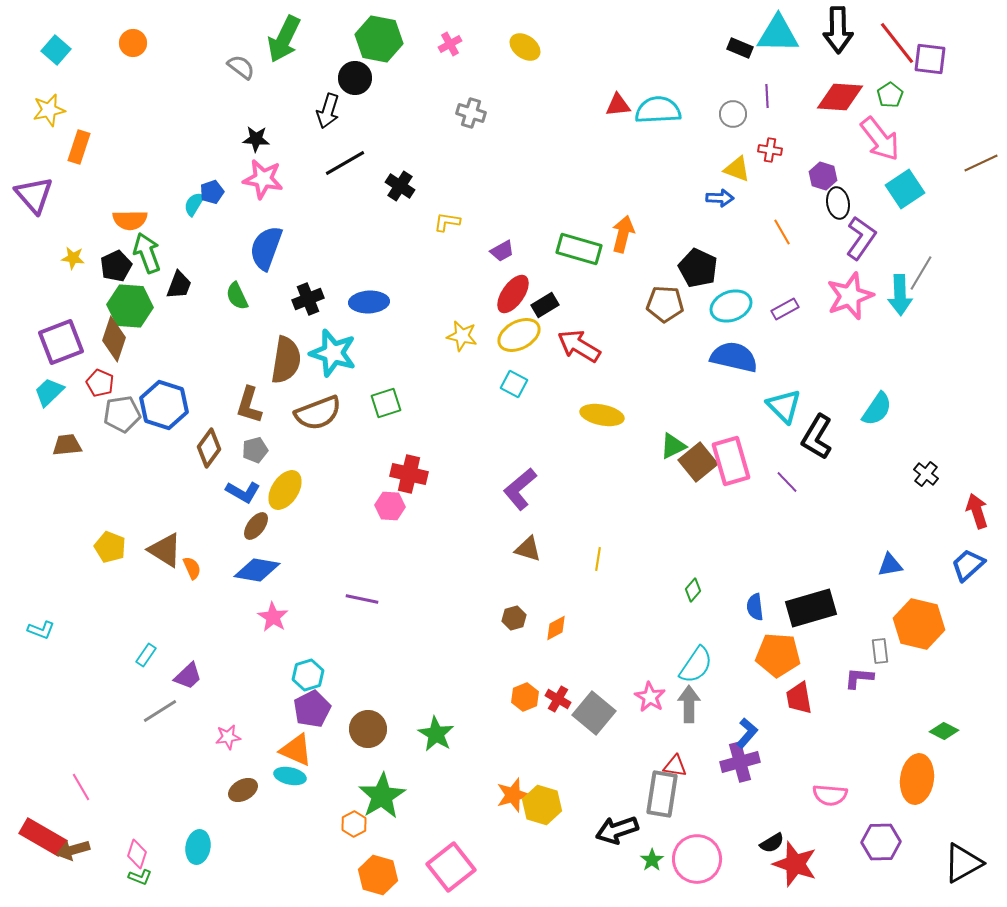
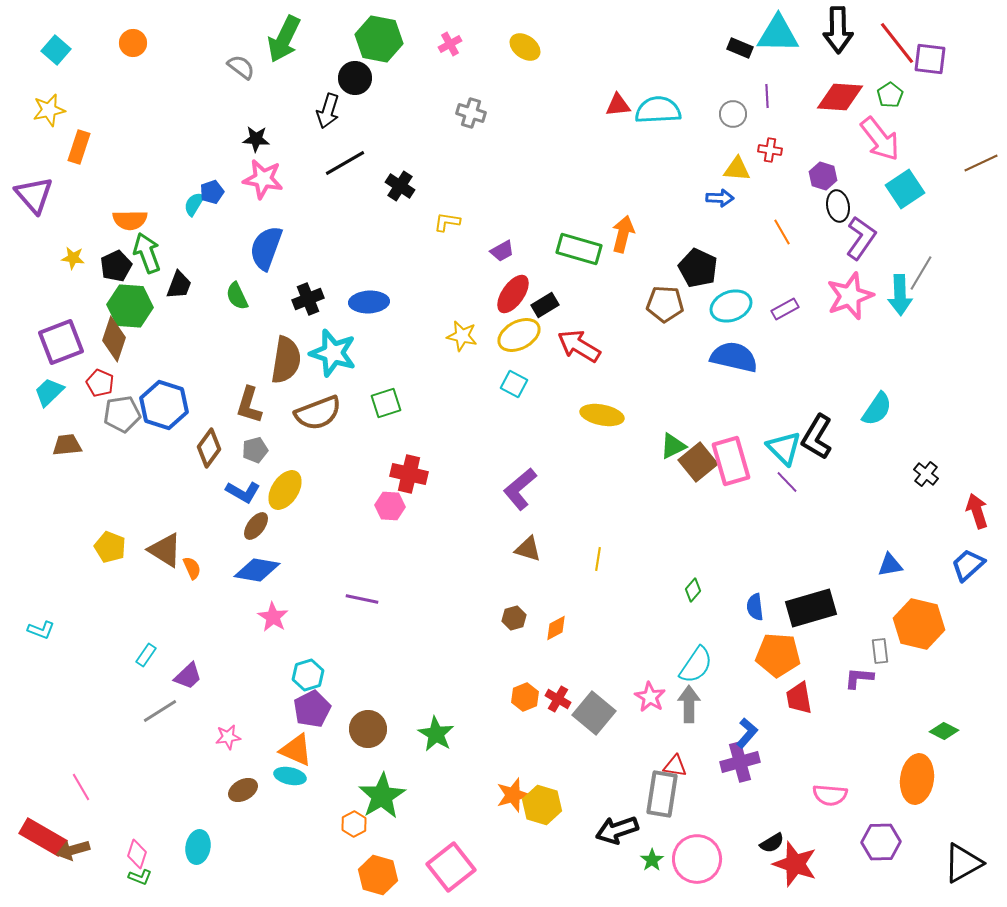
yellow triangle at (737, 169): rotated 16 degrees counterclockwise
black ellipse at (838, 203): moved 3 px down
cyan triangle at (784, 406): moved 42 px down
